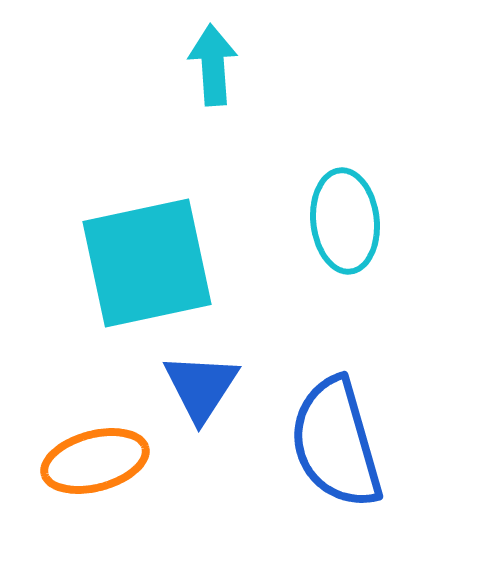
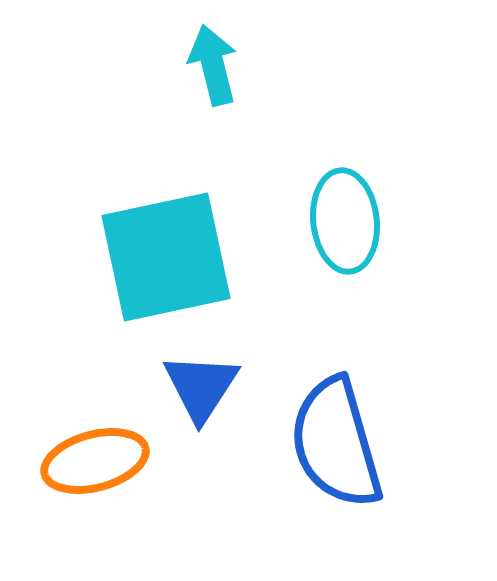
cyan arrow: rotated 10 degrees counterclockwise
cyan square: moved 19 px right, 6 px up
